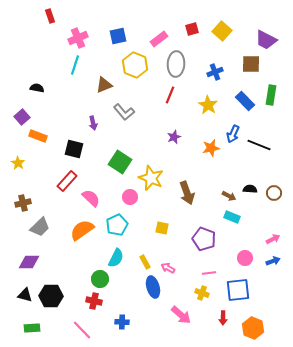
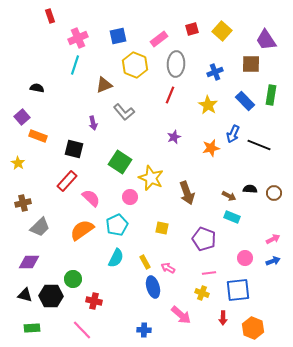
purple trapezoid at (266, 40): rotated 30 degrees clockwise
green circle at (100, 279): moved 27 px left
blue cross at (122, 322): moved 22 px right, 8 px down
